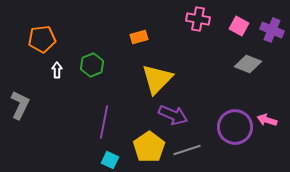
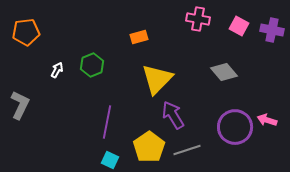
purple cross: rotated 10 degrees counterclockwise
orange pentagon: moved 16 px left, 7 px up
gray diamond: moved 24 px left, 8 px down; rotated 28 degrees clockwise
white arrow: rotated 28 degrees clockwise
purple arrow: rotated 144 degrees counterclockwise
purple line: moved 3 px right
